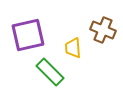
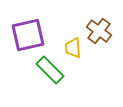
brown cross: moved 4 px left, 1 px down; rotated 15 degrees clockwise
green rectangle: moved 2 px up
